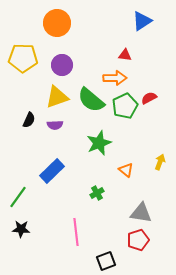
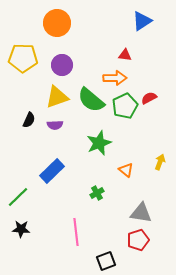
green line: rotated 10 degrees clockwise
